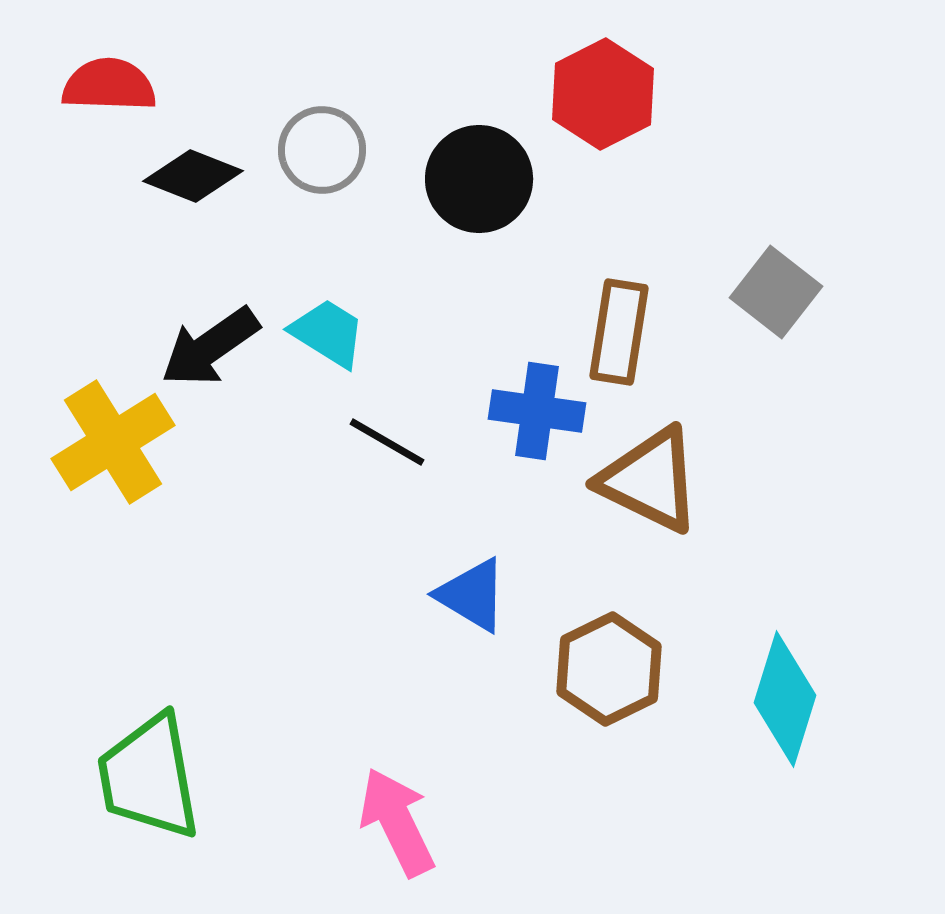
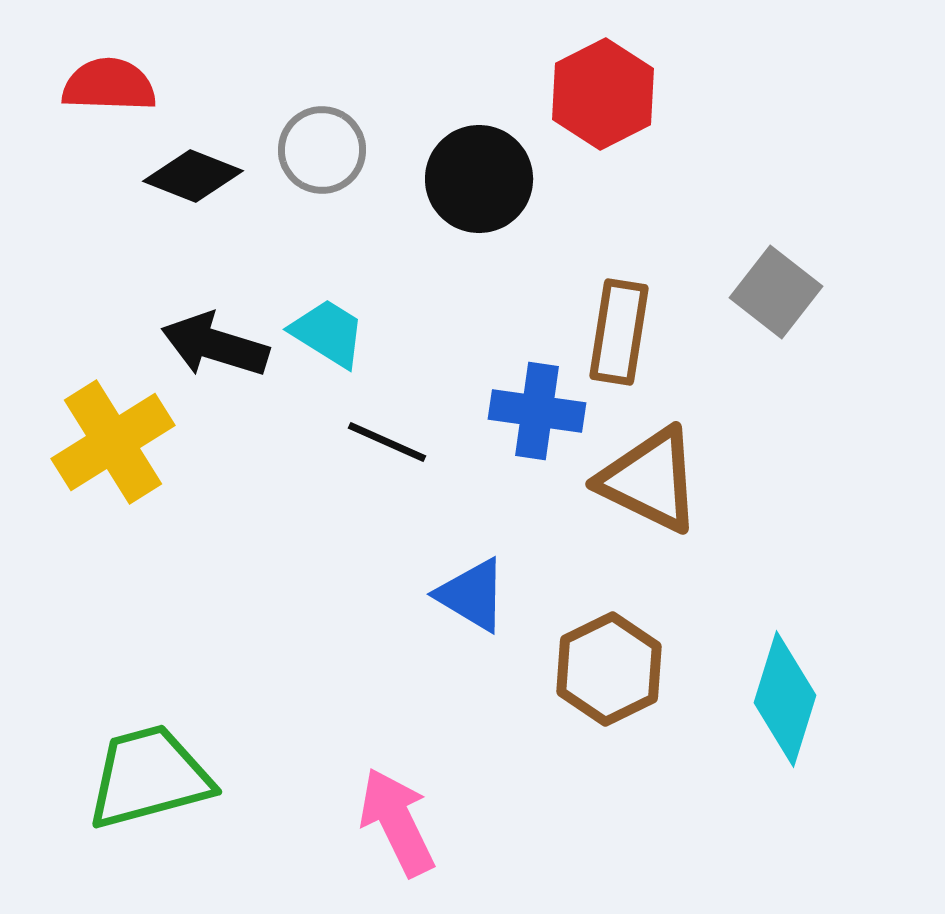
black arrow: moved 5 px right, 2 px up; rotated 52 degrees clockwise
black line: rotated 6 degrees counterclockwise
green trapezoid: rotated 85 degrees clockwise
